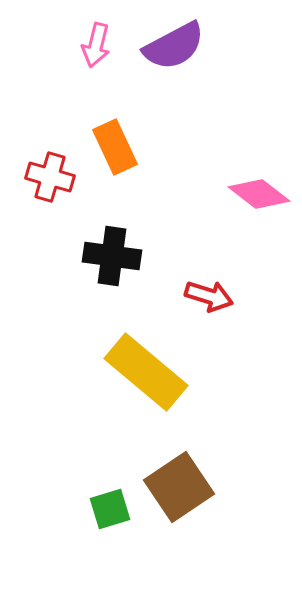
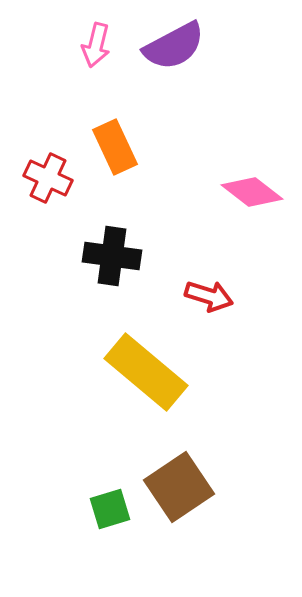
red cross: moved 2 px left, 1 px down; rotated 9 degrees clockwise
pink diamond: moved 7 px left, 2 px up
